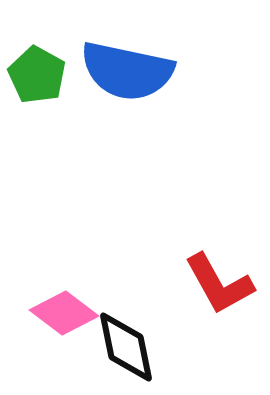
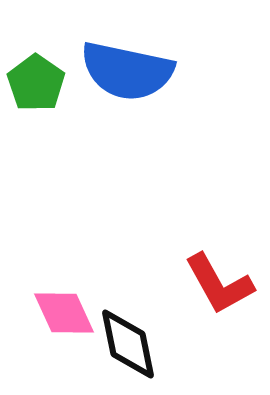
green pentagon: moved 1 px left, 8 px down; rotated 6 degrees clockwise
pink diamond: rotated 28 degrees clockwise
black diamond: moved 2 px right, 3 px up
